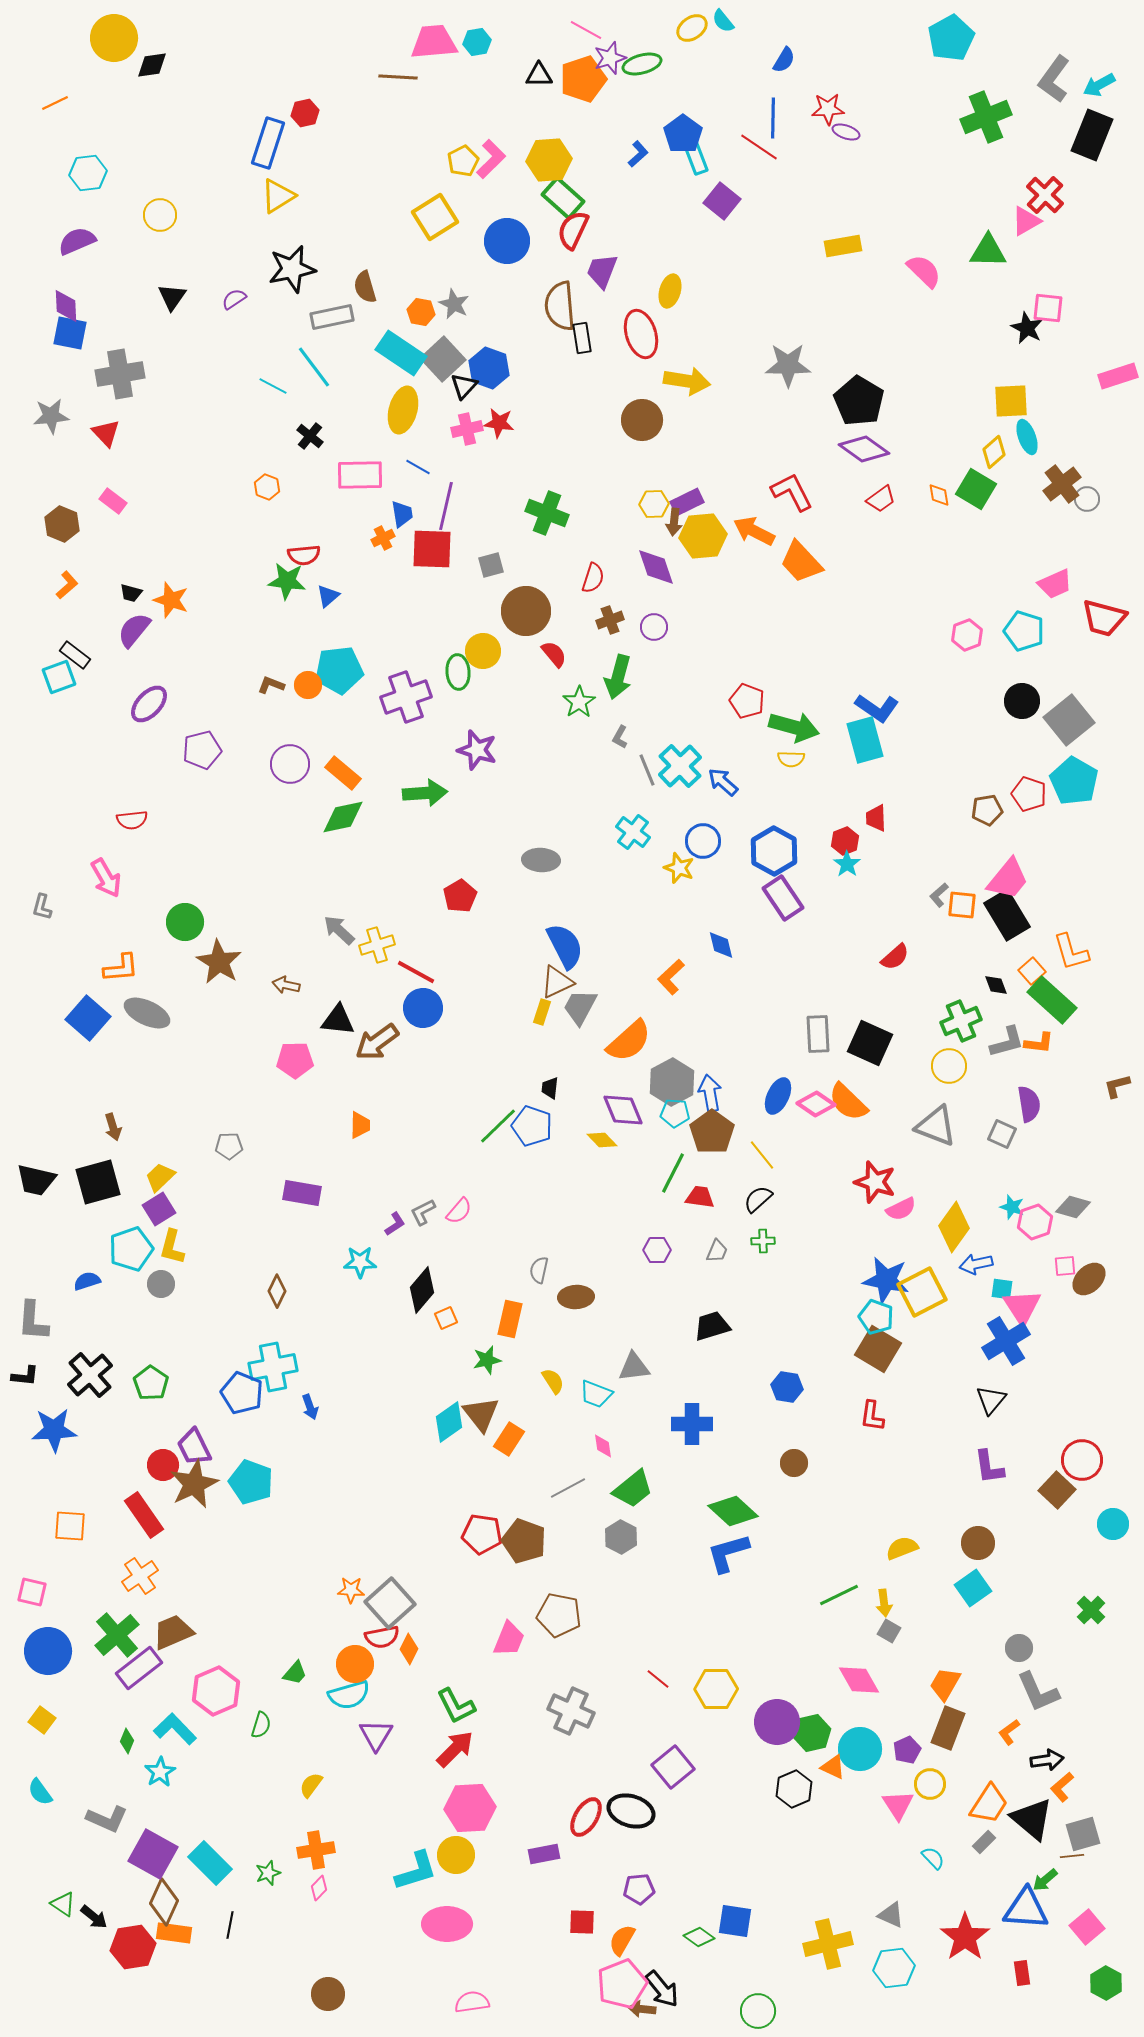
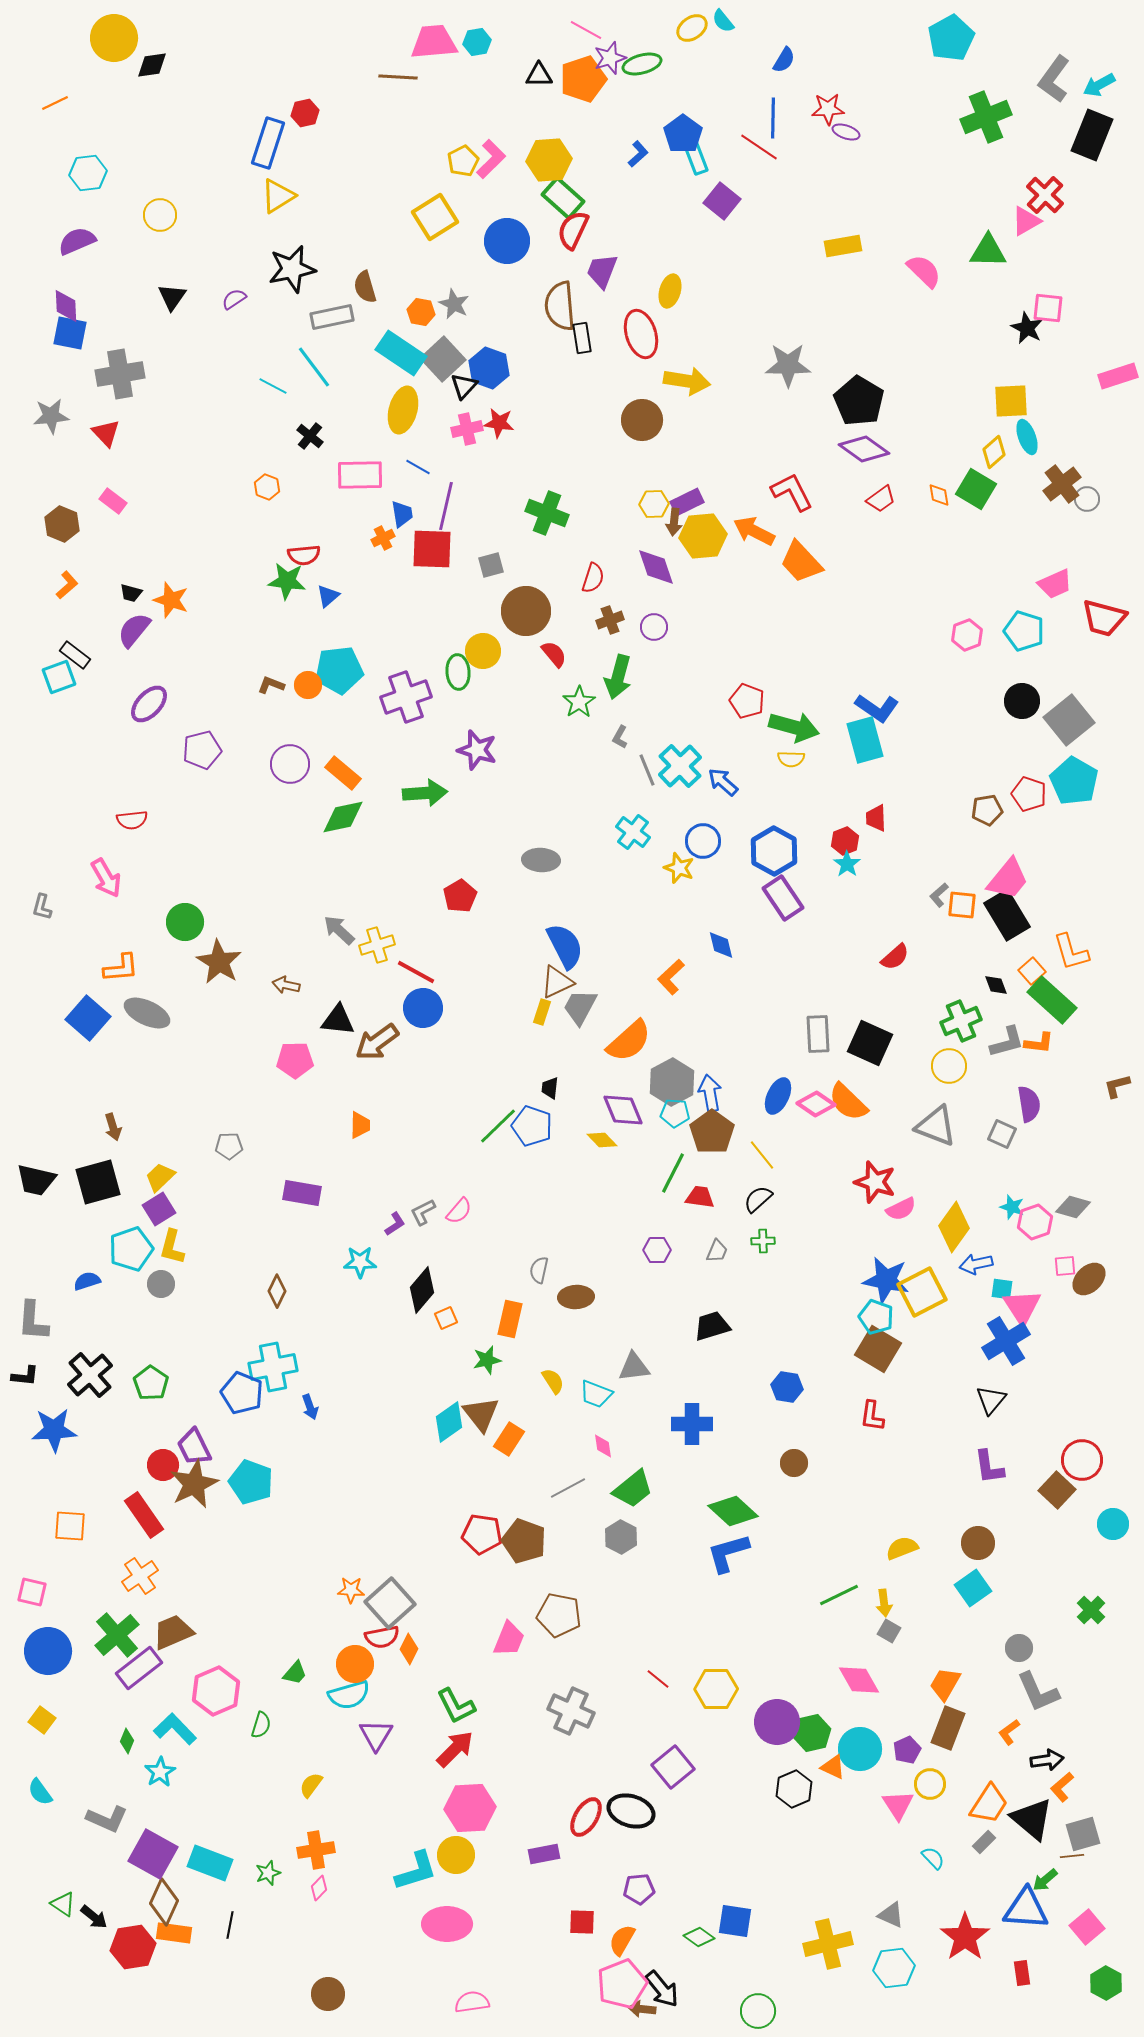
cyan rectangle at (210, 1863): rotated 24 degrees counterclockwise
